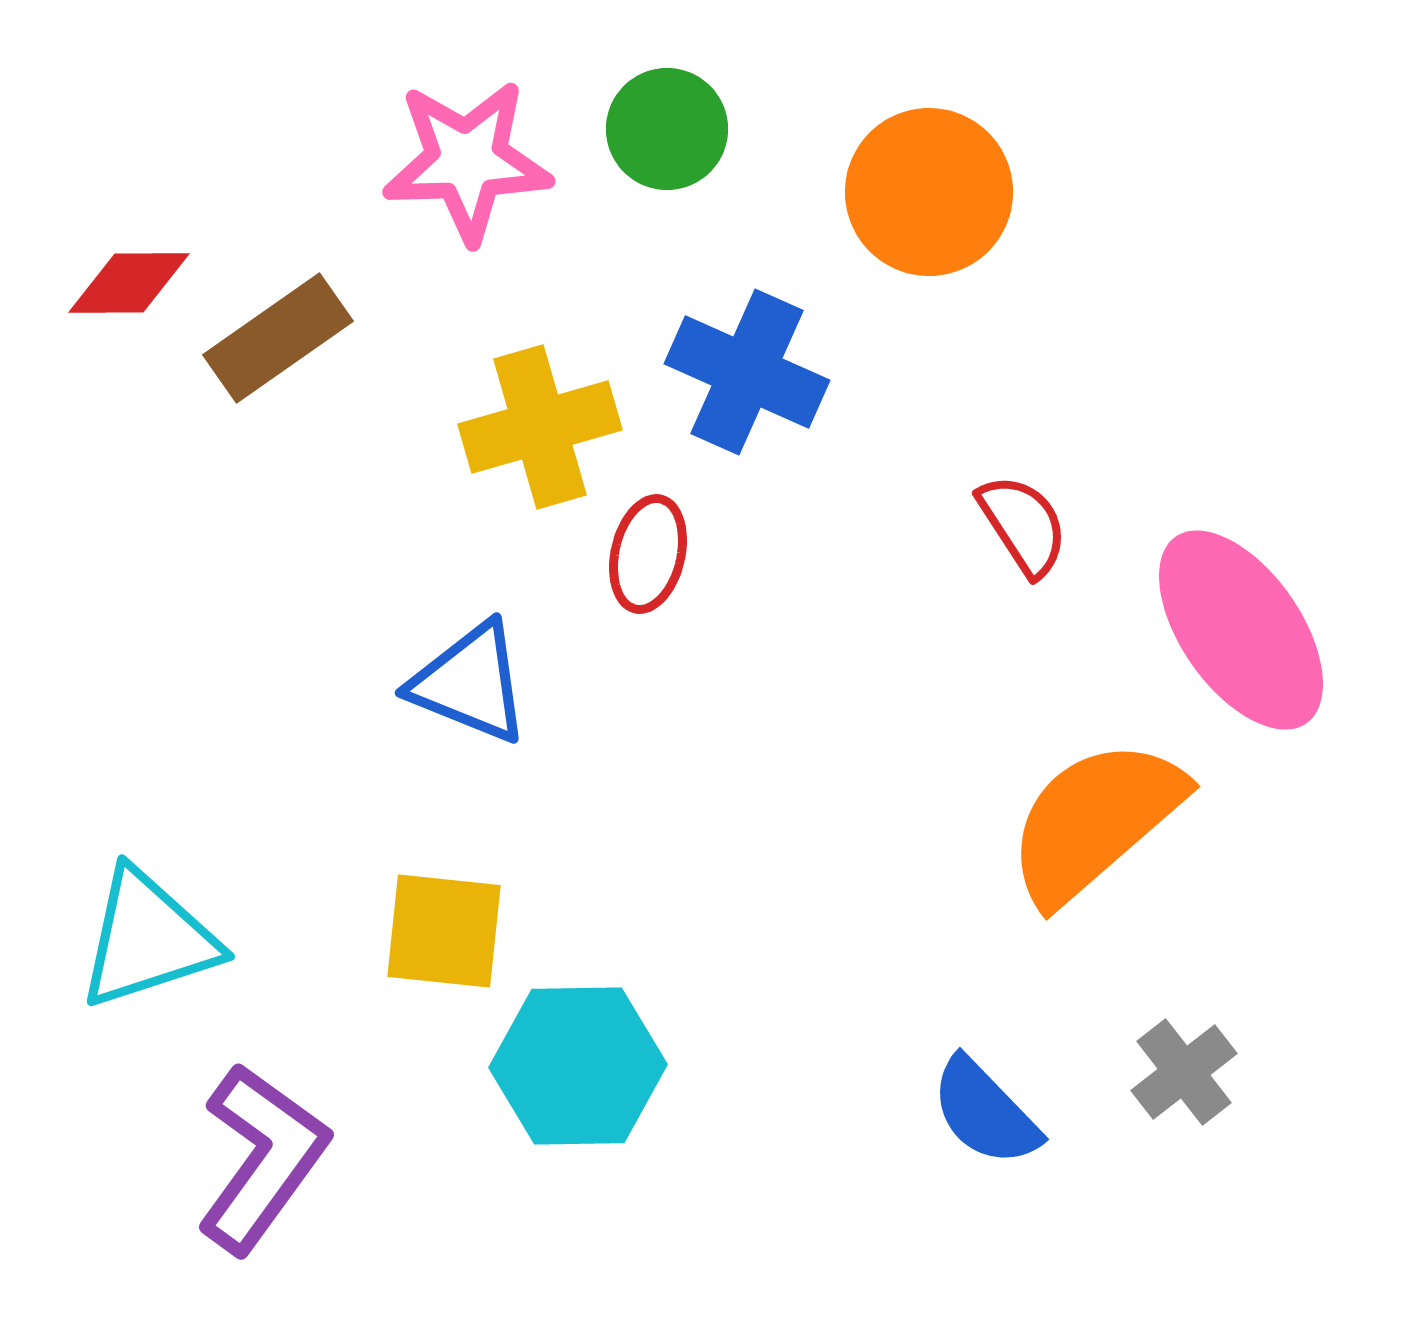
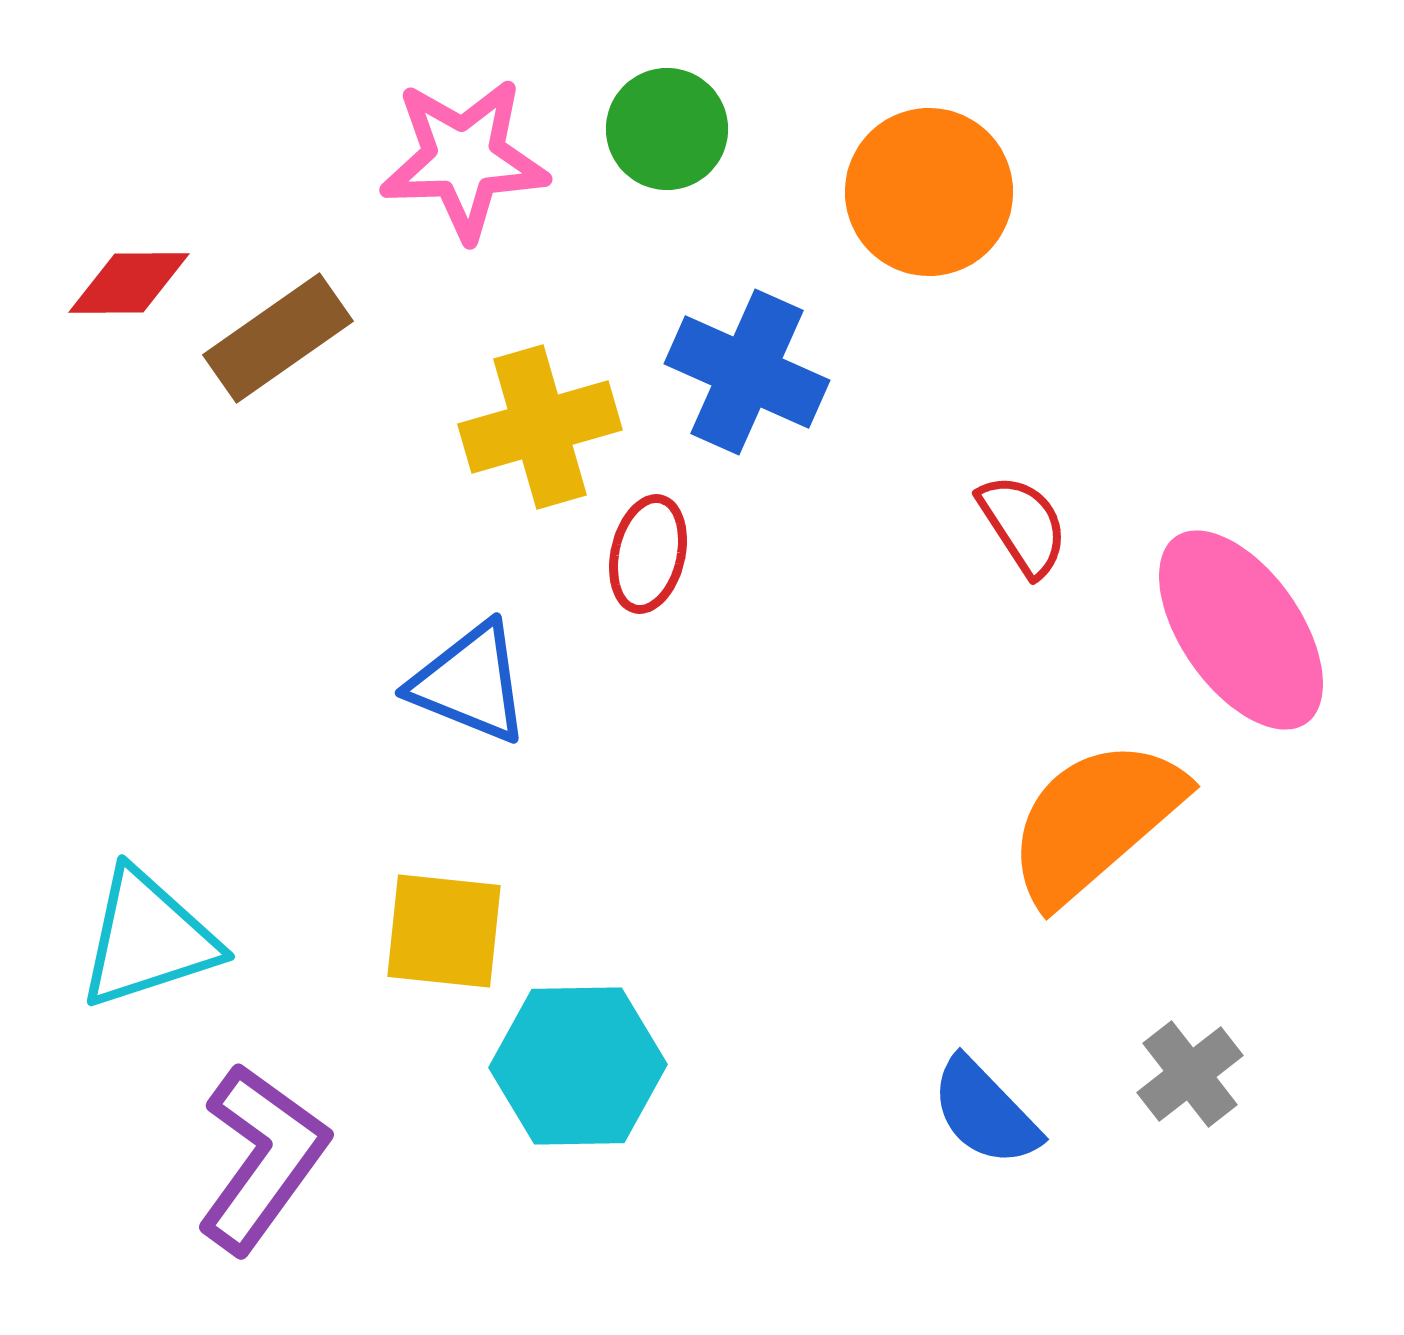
pink star: moved 3 px left, 2 px up
gray cross: moved 6 px right, 2 px down
